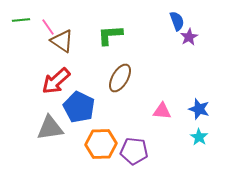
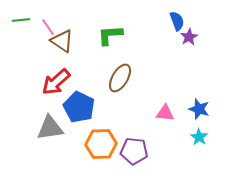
red arrow: moved 1 px down
pink triangle: moved 3 px right, 2 px down
